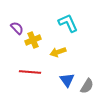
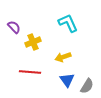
purple semicircle: moved 3 px left, 1 px up
yellow cross: moved 2 px down
yellow arrow: moved 5 px right, 5 px down
